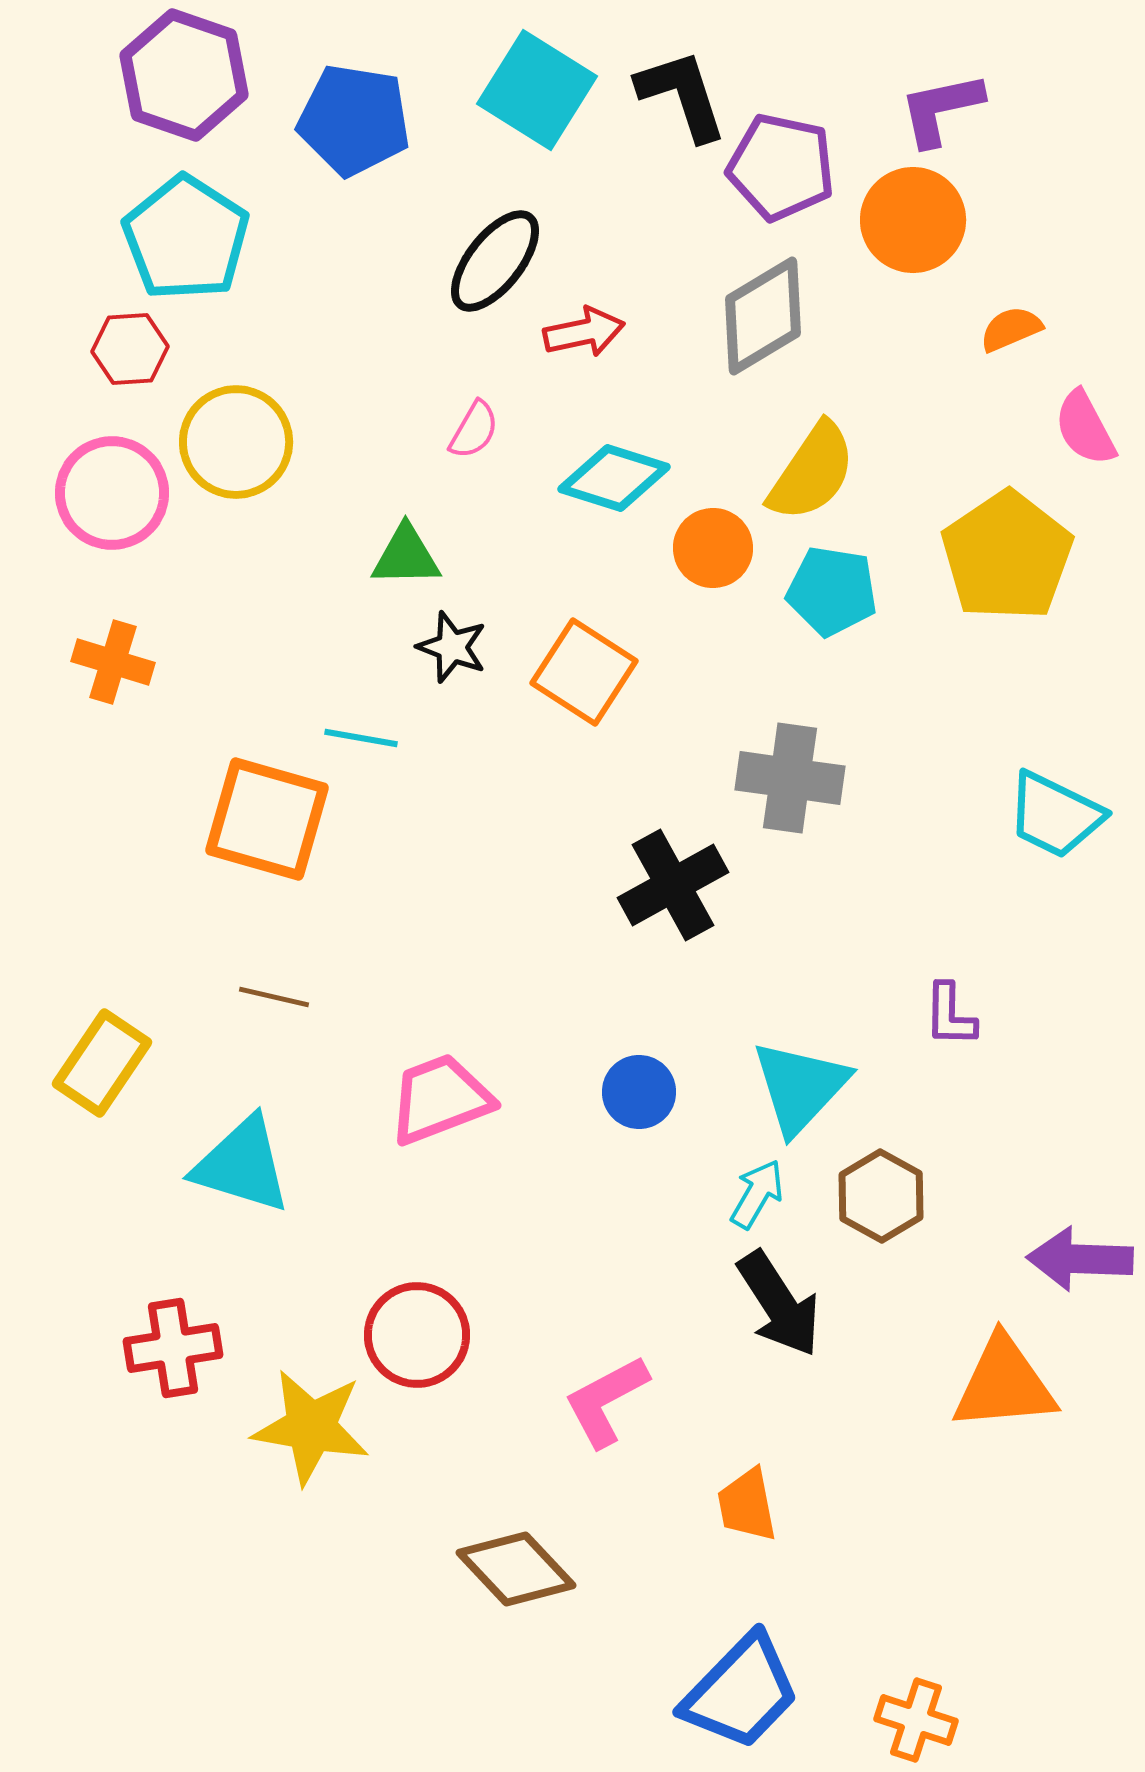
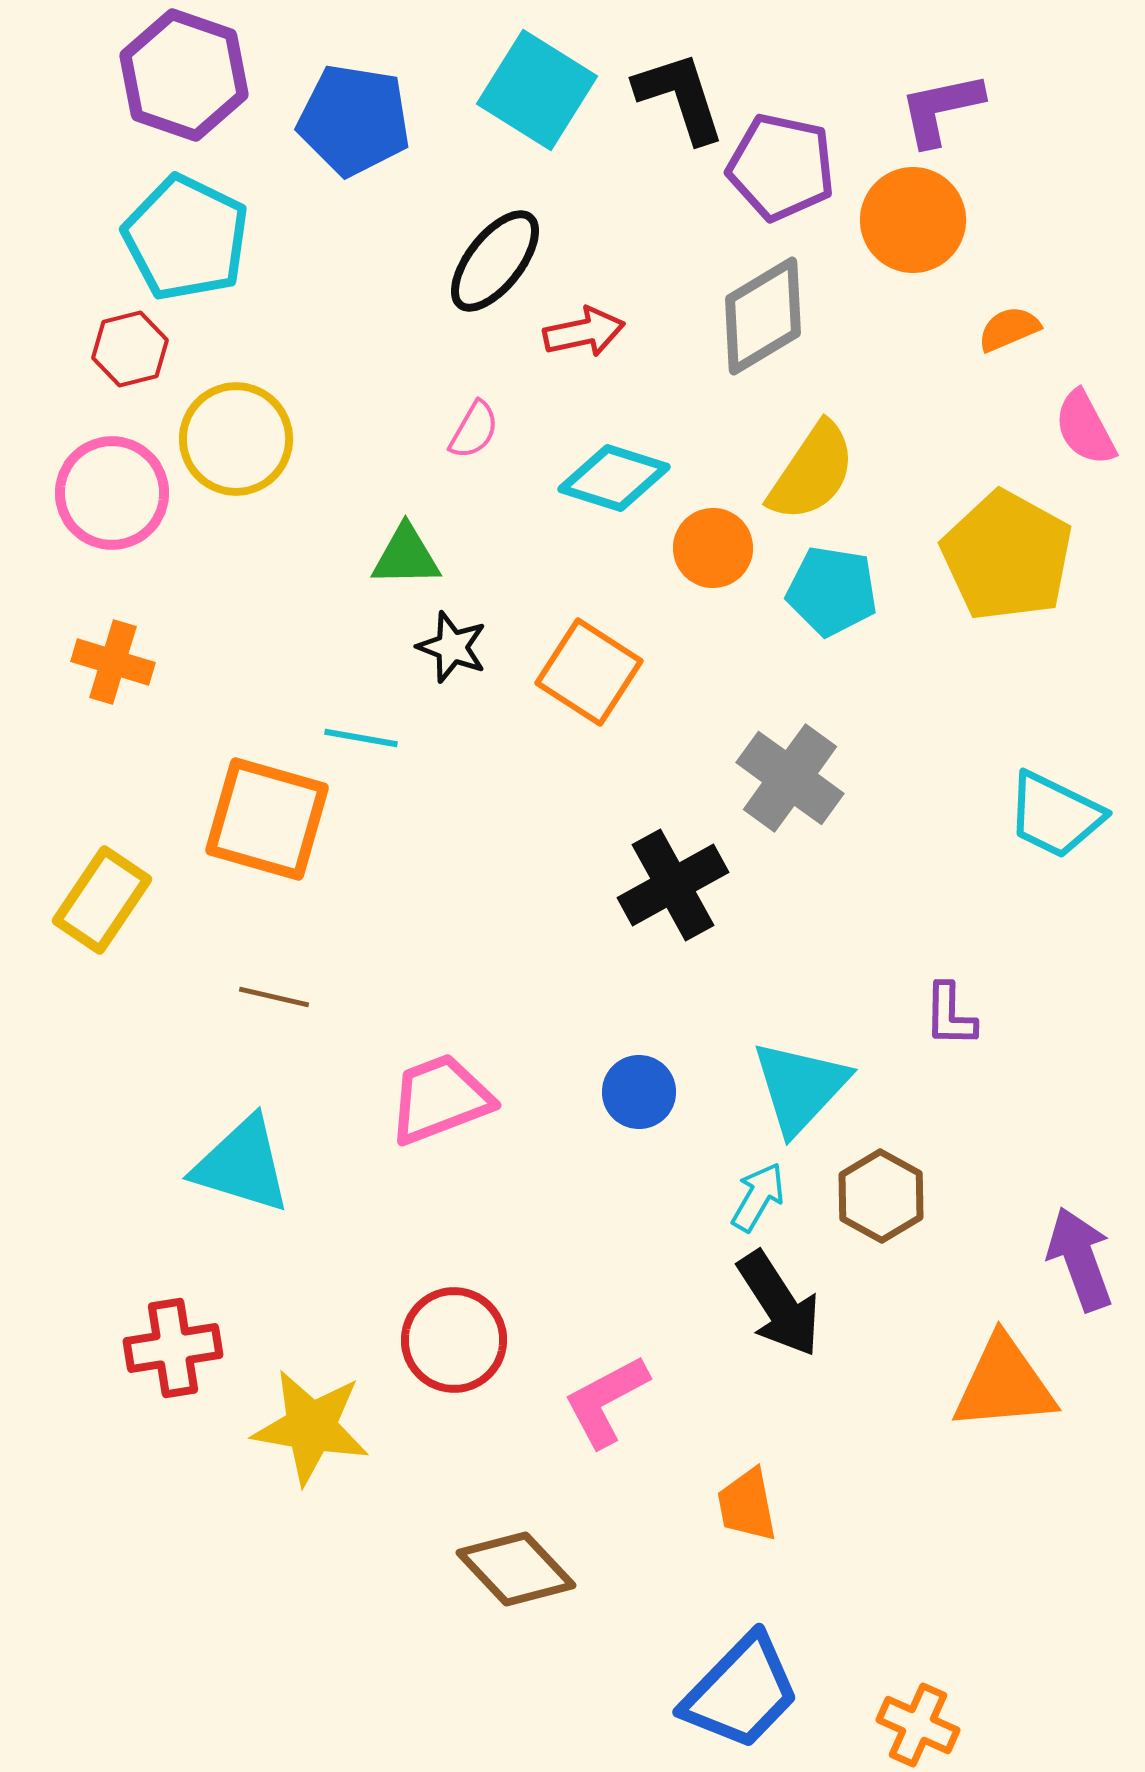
black L-shape at (682, 95): moved 2 px left, 2 px down
cyan pentagon at (186, 238): rotated 7 degrees counterclockwise
orange semicircle at (1011, 329): moved 2 px left
red hexagon at (130, 349): rotated 10 degrees counterclockwise
yellow circle at (236, 442): moved 3 px up
yellow pentagon at (1007, 556): rotated 9 degrees counterclockwise
orange square at (584, 672): moved 5 px right
gray cross at (790, 778): rotated 28 degrees clockwise
yellow rectangle at (102, 1063): moved 163 px up
cyan arrow at (757, 1194): moved 1 px right, 3 px down
purple arrow at (1080, 1259): rotated 68 degrees clockwise
red circle at (417, 1335): moved 37 px right, 5 px down
orange cross at (916, 1720): moved 2 px right, 5 px down; rotated 6 degrees clockwise
